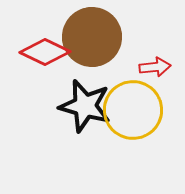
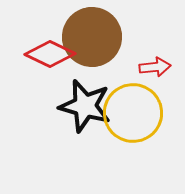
red diamond: moved 5 px right, 2 px down
yellow circle: moved 3 px down
